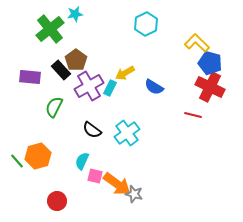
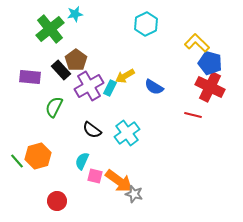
yellow arrow: moved 3 px down
orange arrow: moved 2 px right, 3 px up
